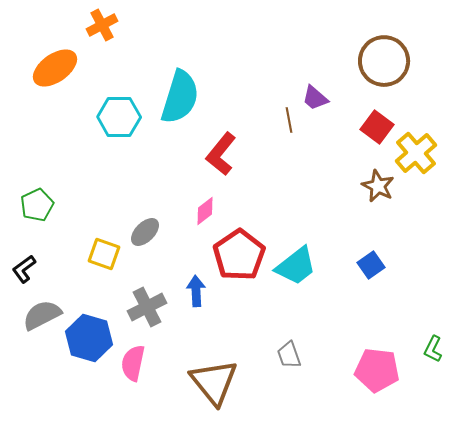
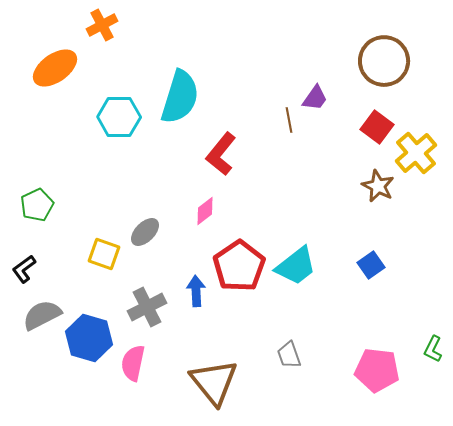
purple trapezoid: rotated 96 degrees counterclockwise
red pentagon: moved 11 px down
